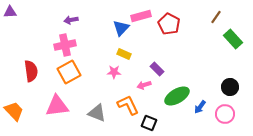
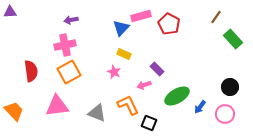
pink star: rotated 24 degrees clockwise
